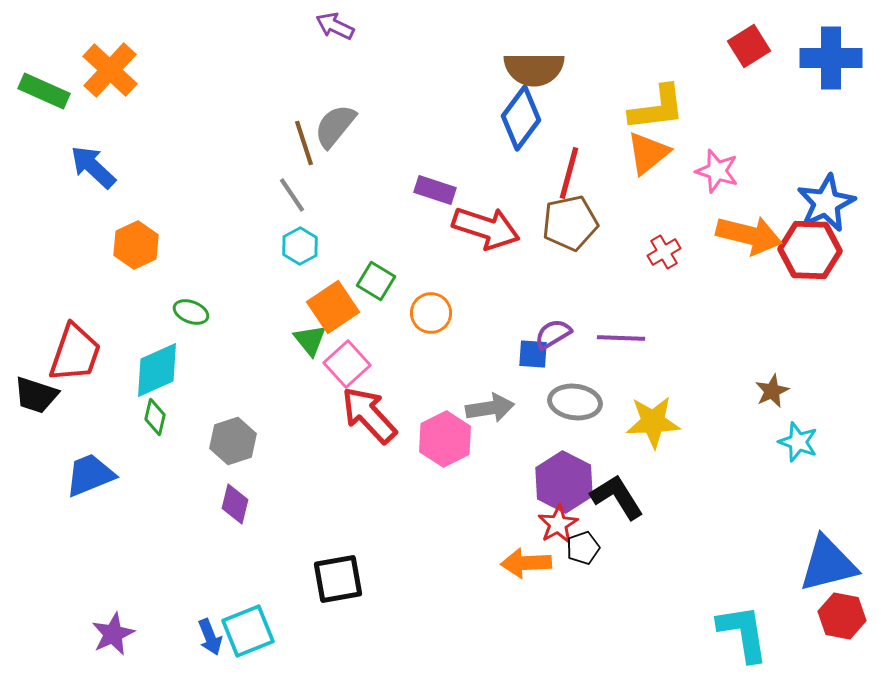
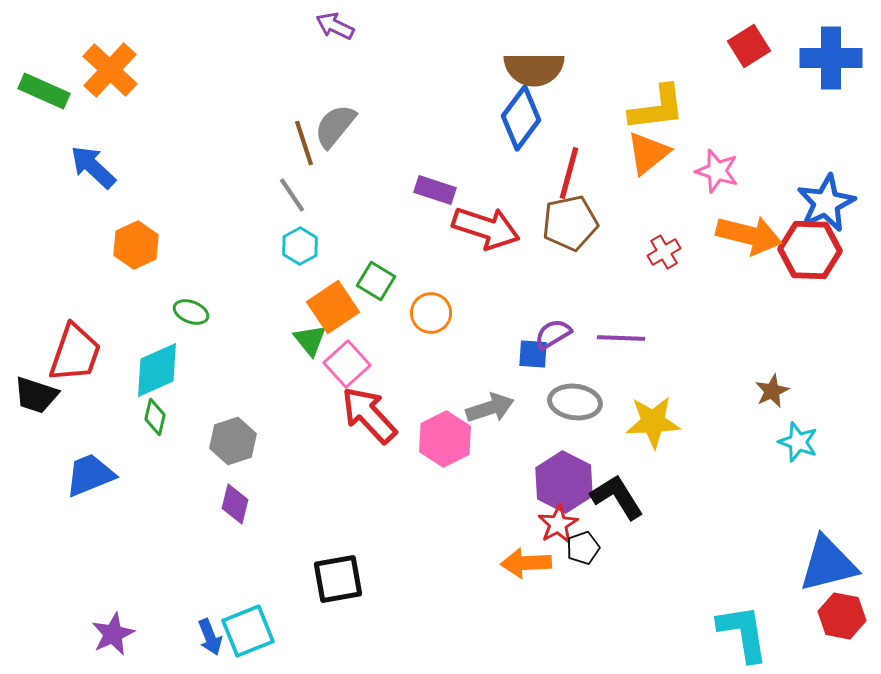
gray arrow at (490, 408): rotated 9 degrees counterclockwise
